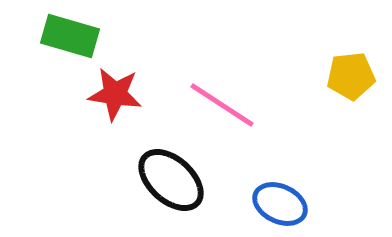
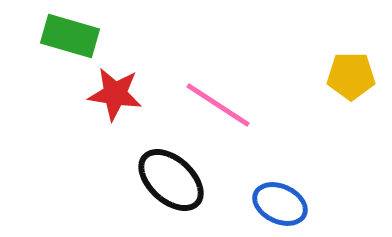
yellow pentagon: rotated 6 degrees clockwise
pink line: moved 4 px left
